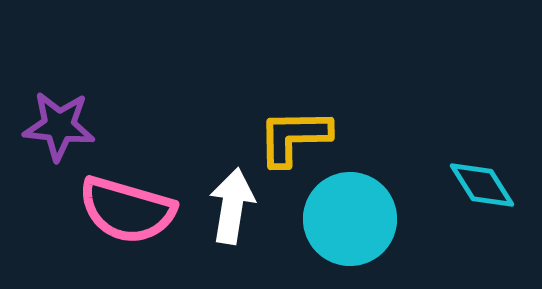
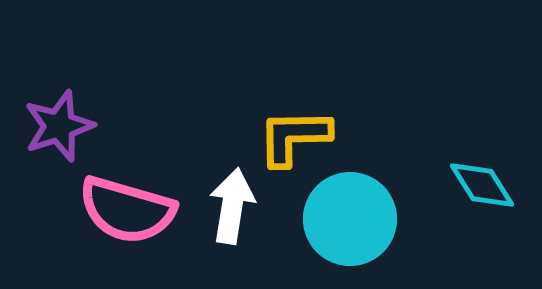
purple star: rotated 24 degrees counterclockwise
